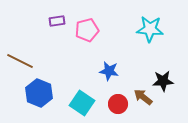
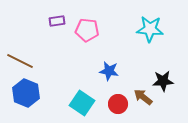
pink pentagon: rotated 20 degrees clockwise
blue hexagon: moved 13 px left
